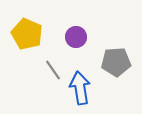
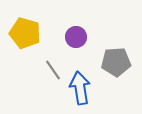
yellow pentagon: moved 2 px left, 1 px up; rotated 8 degrees counterclockwise
